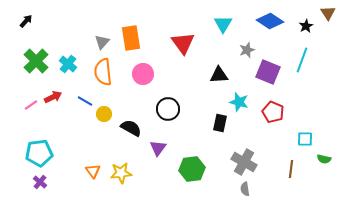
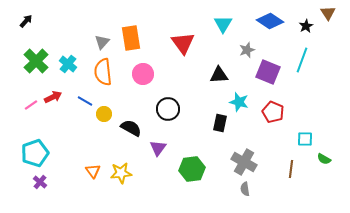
cyan pentagon: moved 4 px left; rotated 12 degrees counterclockwise
green semicircle: rotated 16 degrees clockwise
